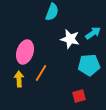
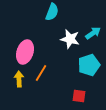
cyan pentagon: rotated 15 degrees counterclockwise
red square: rotated 24 degrees clockwise
